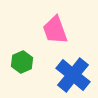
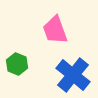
green hexagon: moved 5 px left, 2 px down; rotated 15 degrees counterclockwise
